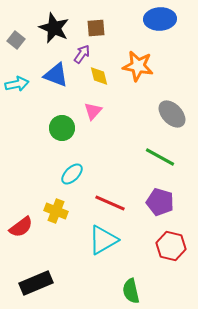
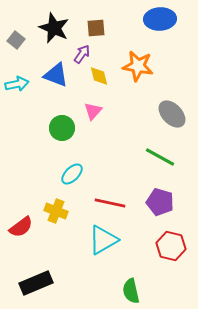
red line: rotated 12 degrees counterclockwise
